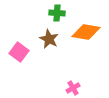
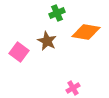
green cross: rotated 28 degrees counterclockwise
brown star: moved 2 px left, 2 px down
